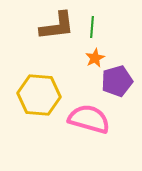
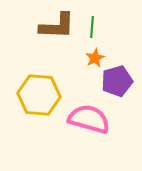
brown L-shape: rotated 9 degrees clockwise
